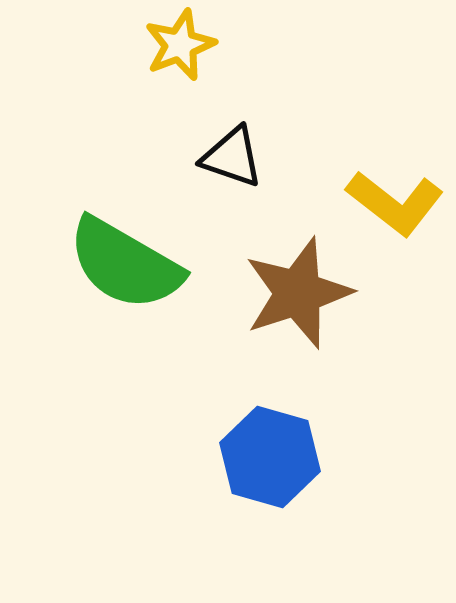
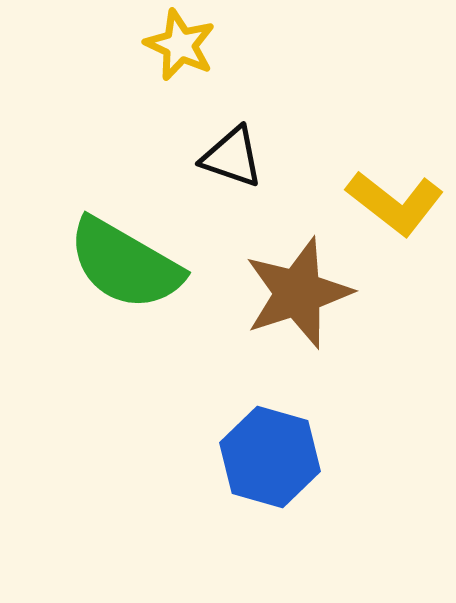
yellow star: rotated 26 degrees counterclockwise
